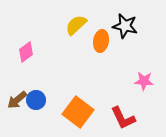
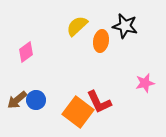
yellow semicircle: moved 1 px right, 1 px down
pink star: moved 1 px right, 2 px down; rotated 18 degrees counterclockwise
red L-shape: moved 24 px left, 16 px up
